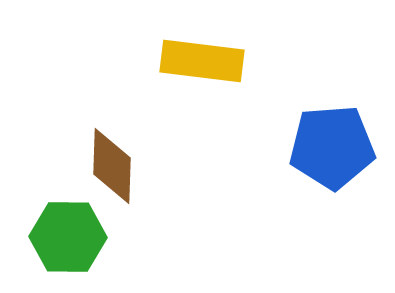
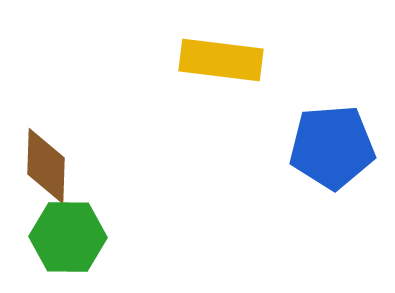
yellow rectangle: moved 19 px right, 1 px up
brown diamond: moved 66 px left
